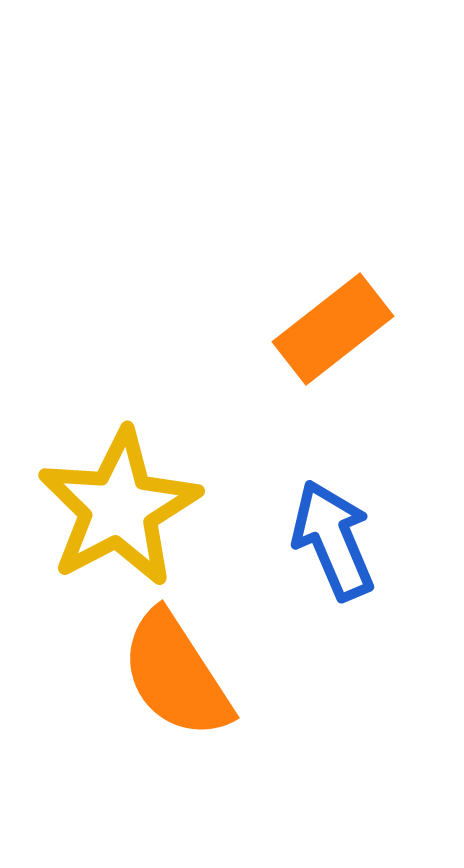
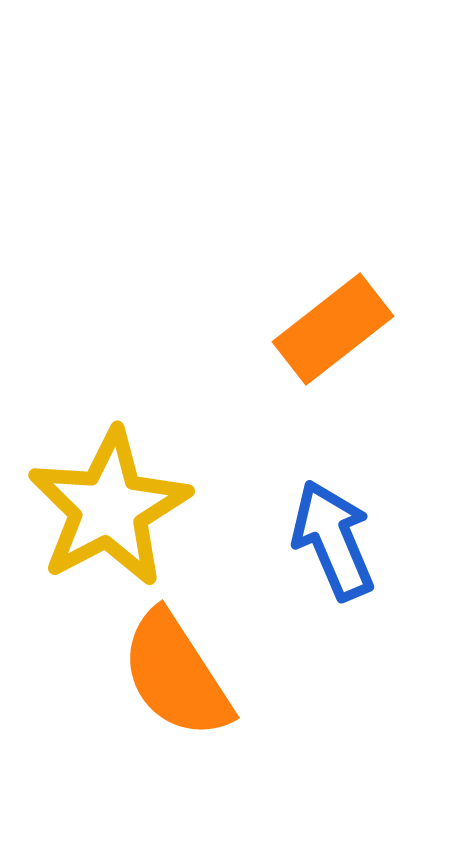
yellow star: moved 10 px left
